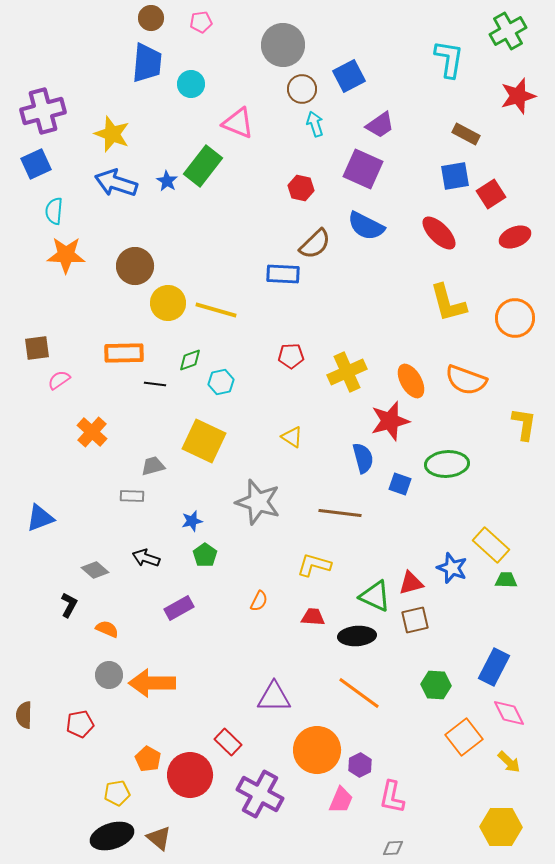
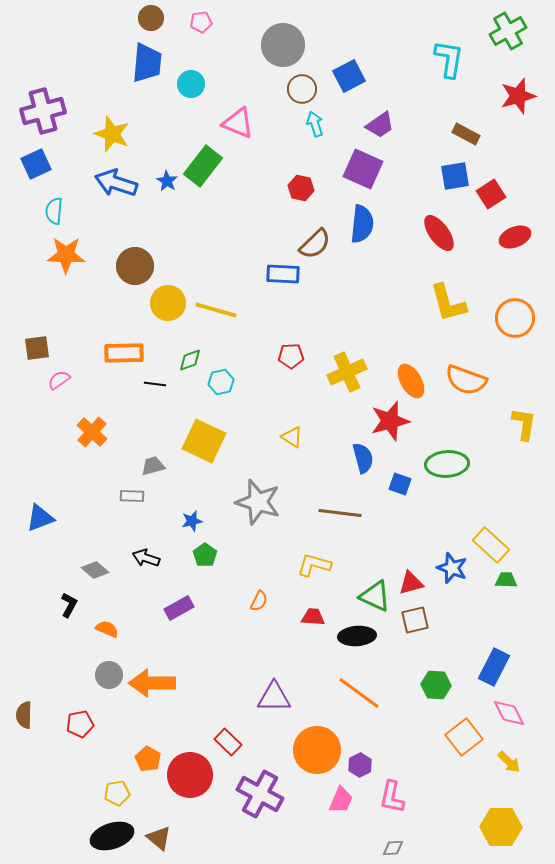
blue semicircle at (366, 226): moved 4 px left, 2 px up; rotated 111 degrees counterclockwise
red ellipse at (439, 233): rotated 9 degrees clockwise
